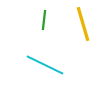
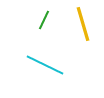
green line: rotated 18 degrees clockwise
